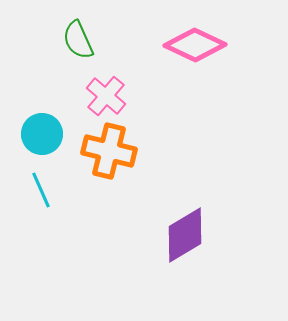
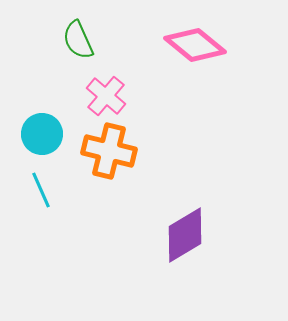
pink diamond: rotated 14 degrees clockwise
